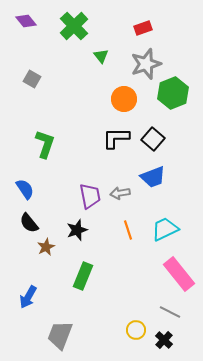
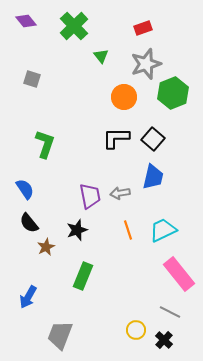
gray square: rotated 12 degrees counterclockwise
orange circle: moved 2 px up
blue trapezoid: rotated 56 degrees counterclockwise
cyan trapezoid: moved 2 px left, 1 px down
